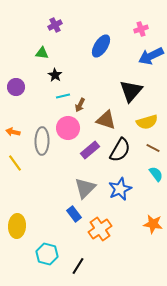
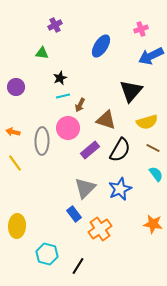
black star: moved 5 px right, 3 px down; rotated 16 degrees clockwise
